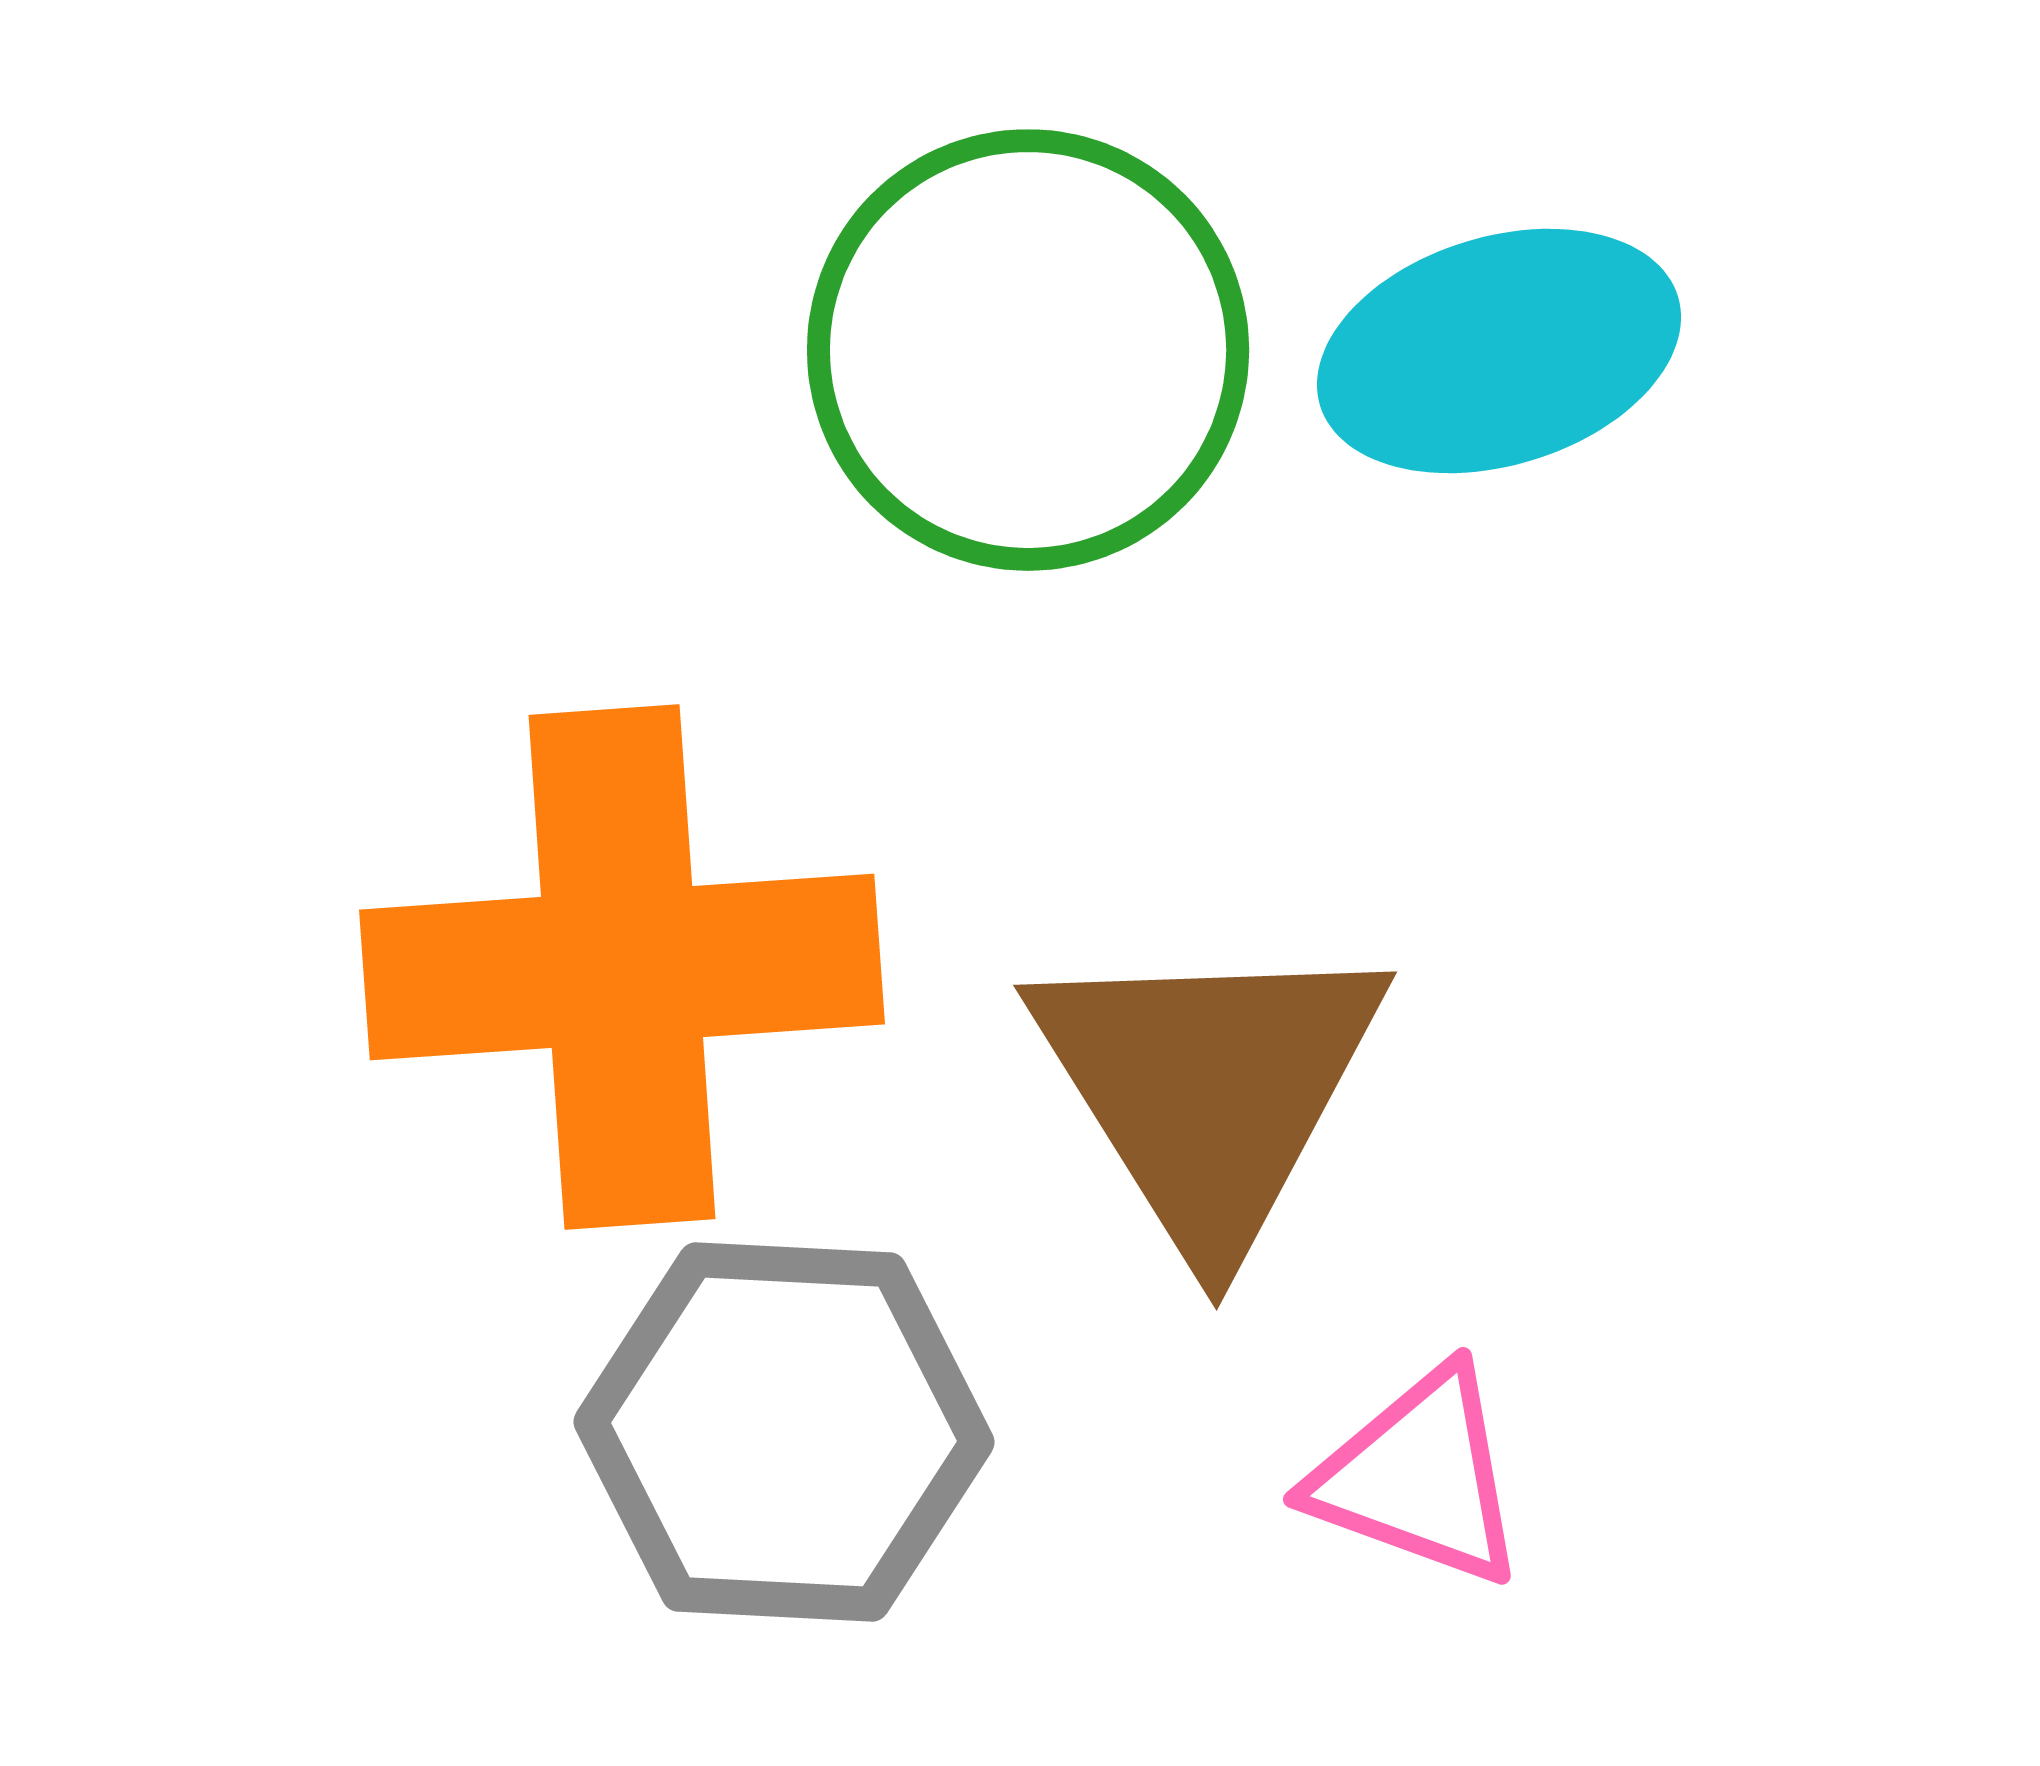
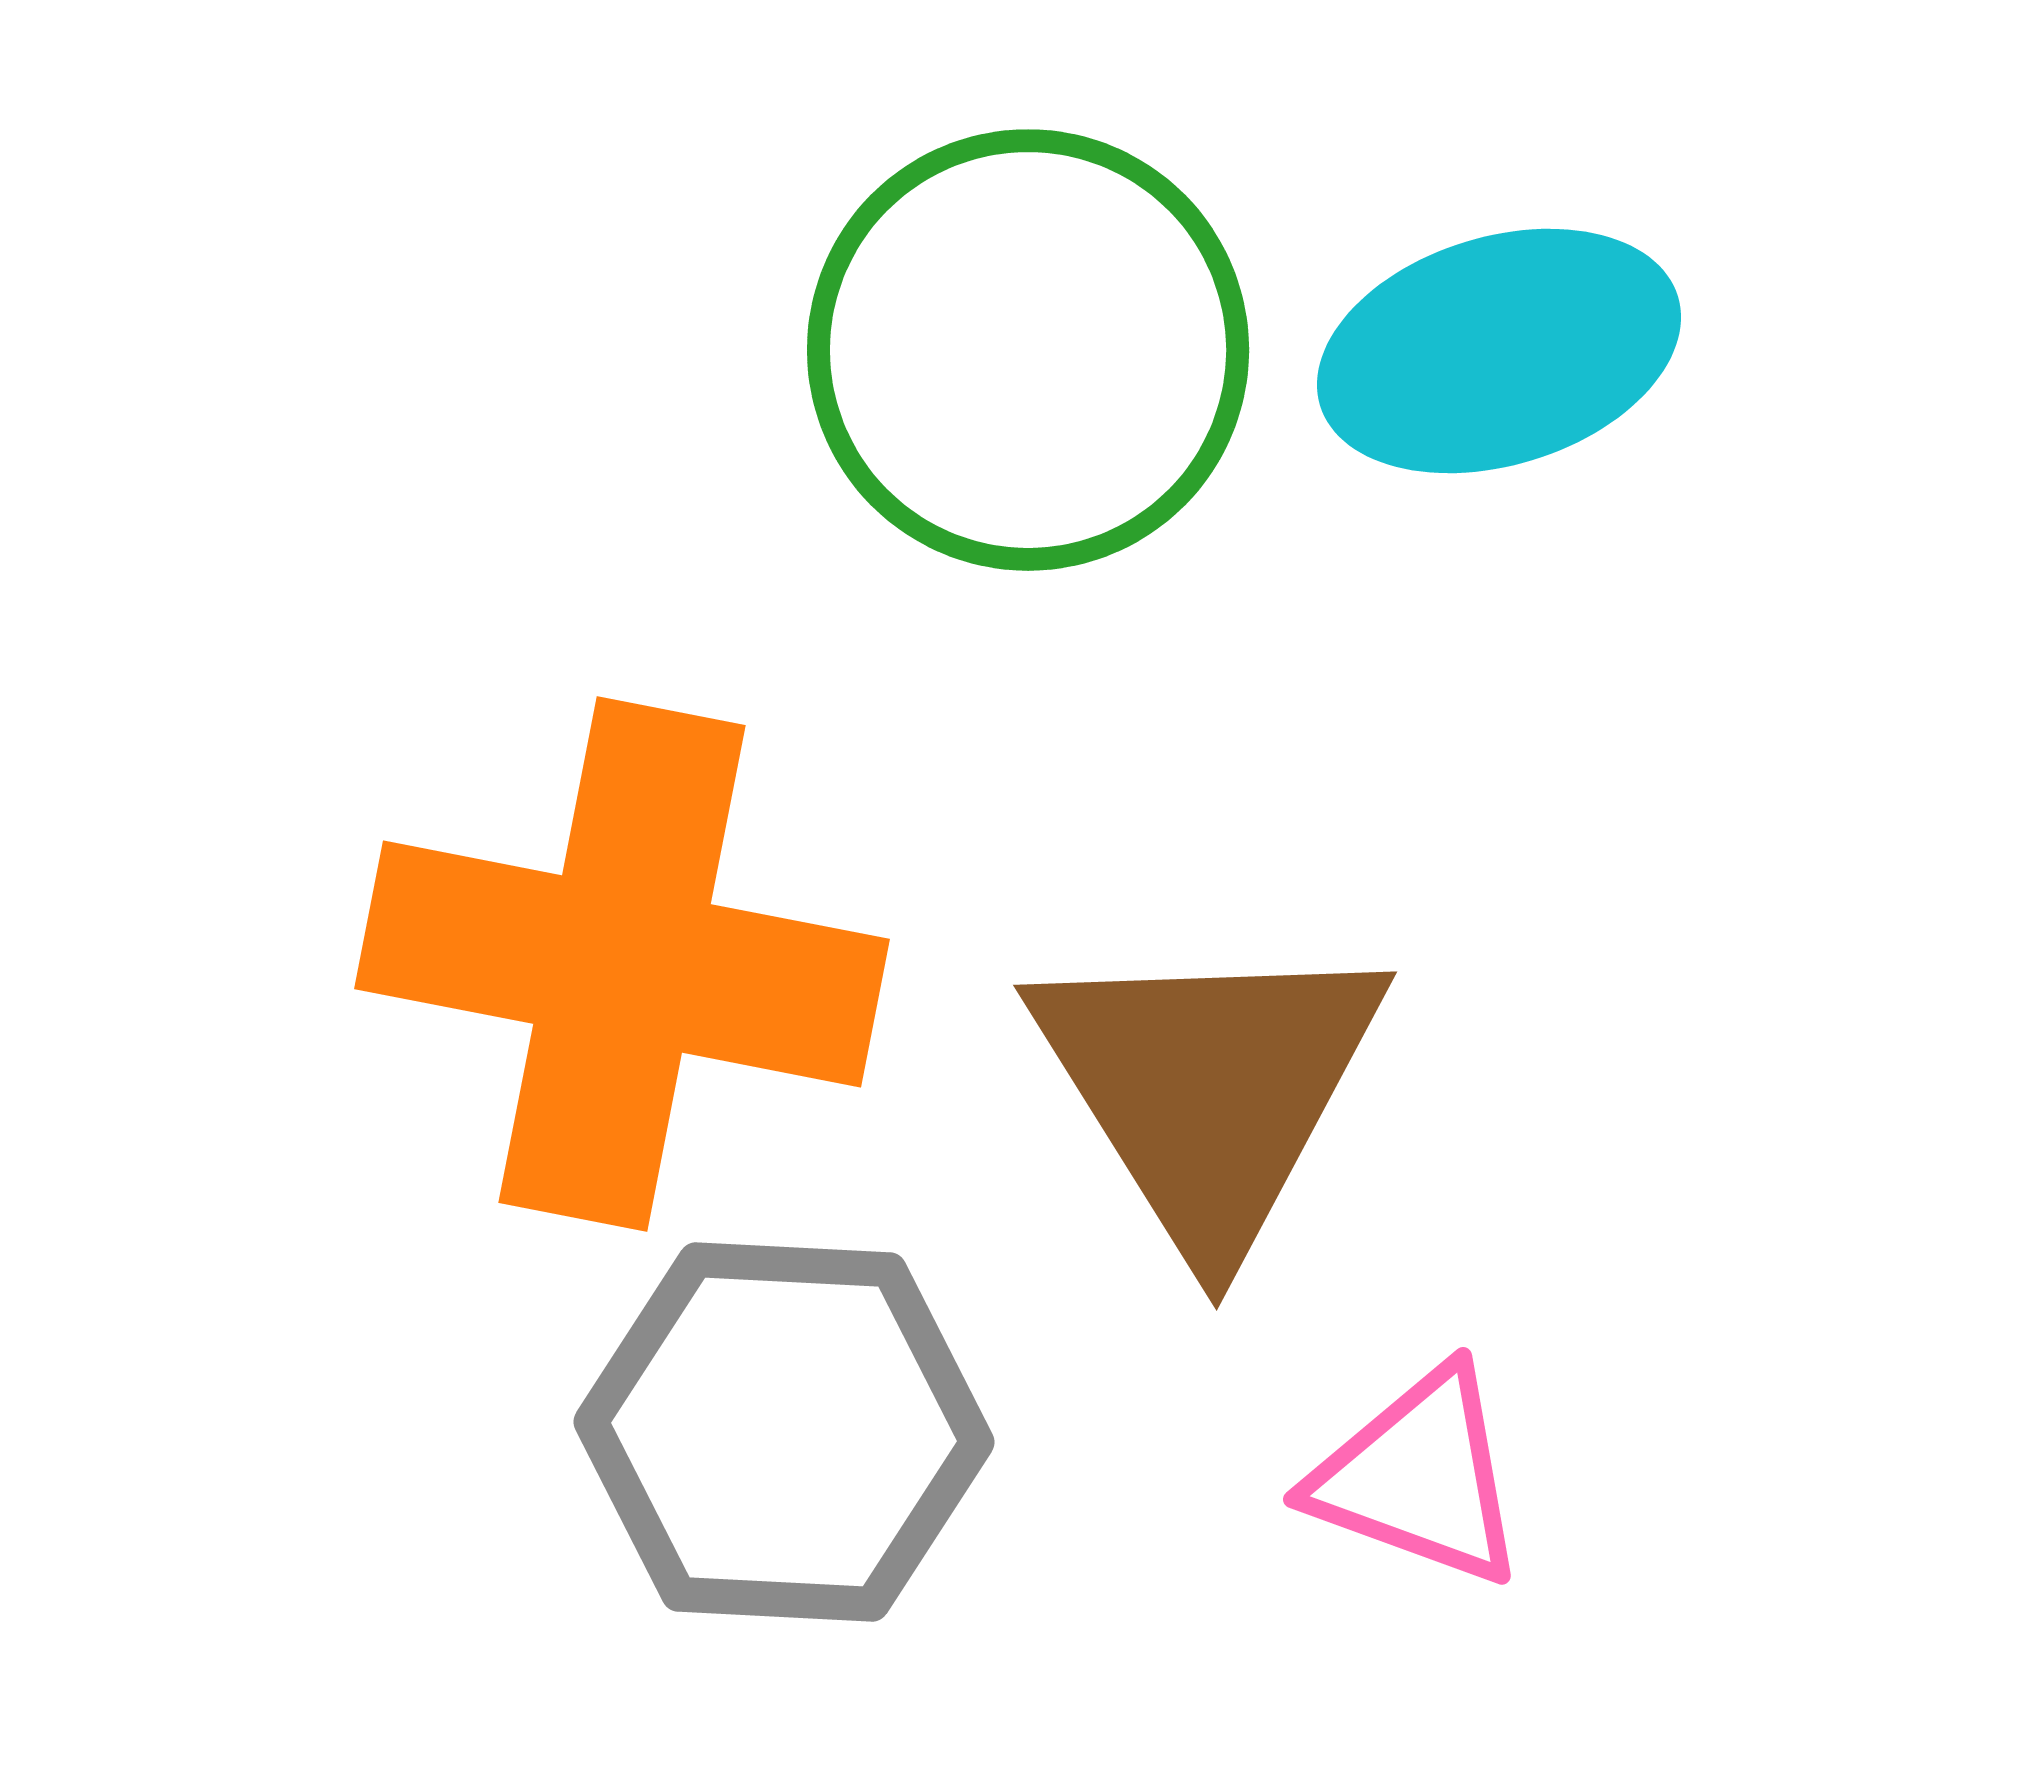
orange cross: moved 3 px up; rotated 15 degrees clockwise
